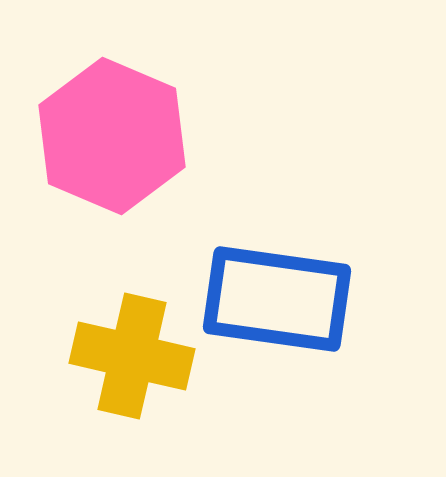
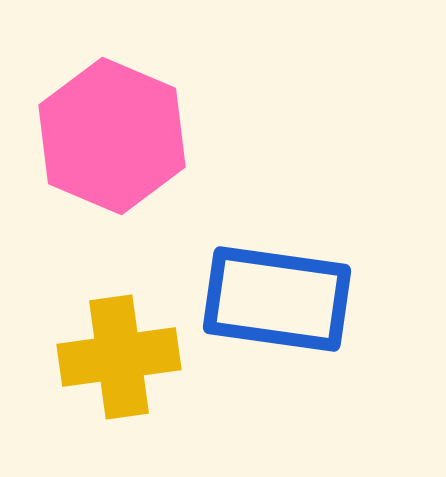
yellow cross: moved 13 px left, 1 px down; rotated 21 degrees counterclockwise
